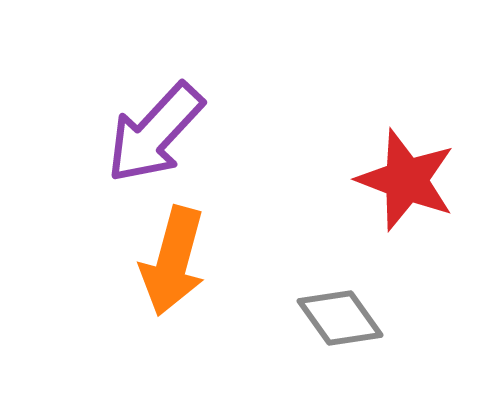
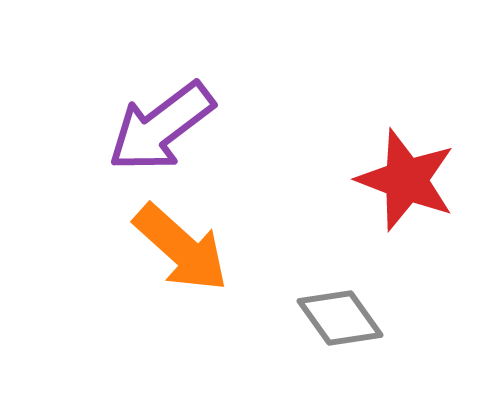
purple arrow: moved 6 px right, 6 px up; rotated 10 degrees clockwise
orange arrow: moved 8 px right, 13 px up; rotated 63 degrees counterclockwise
